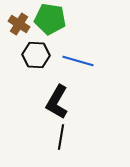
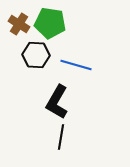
green pentagon: moved 4 px down
blue line: moved 2 px left, 4 px down
